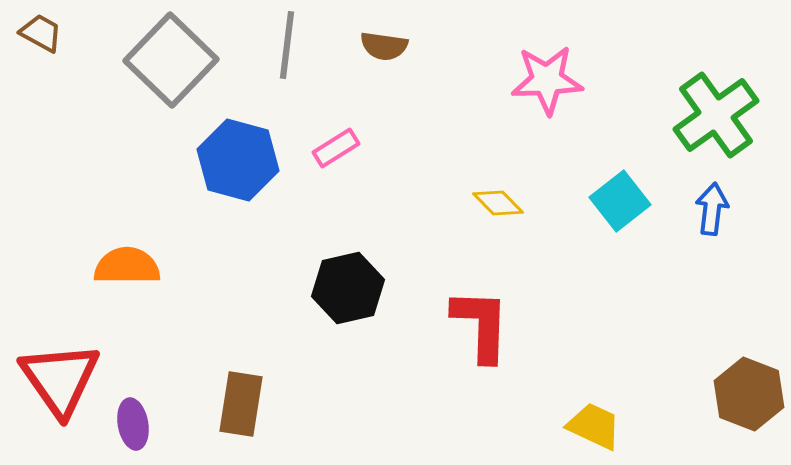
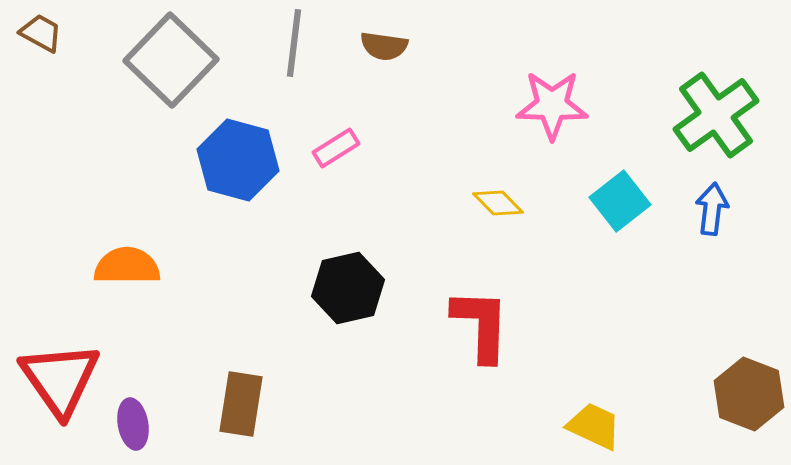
gray line: moved 7 px right, 2 px up
pink star: moved 5 px right, 25 px down; rotated 4 degrees clockwise
